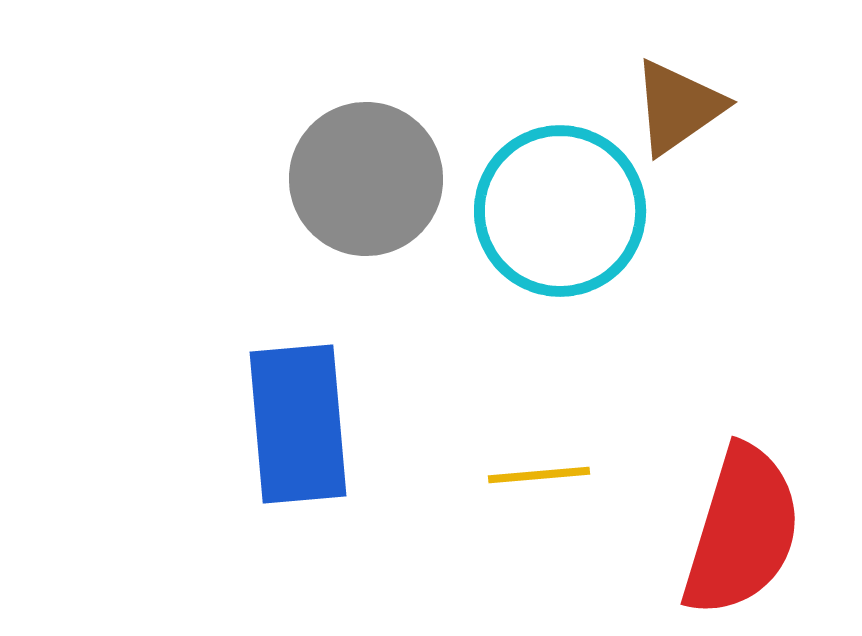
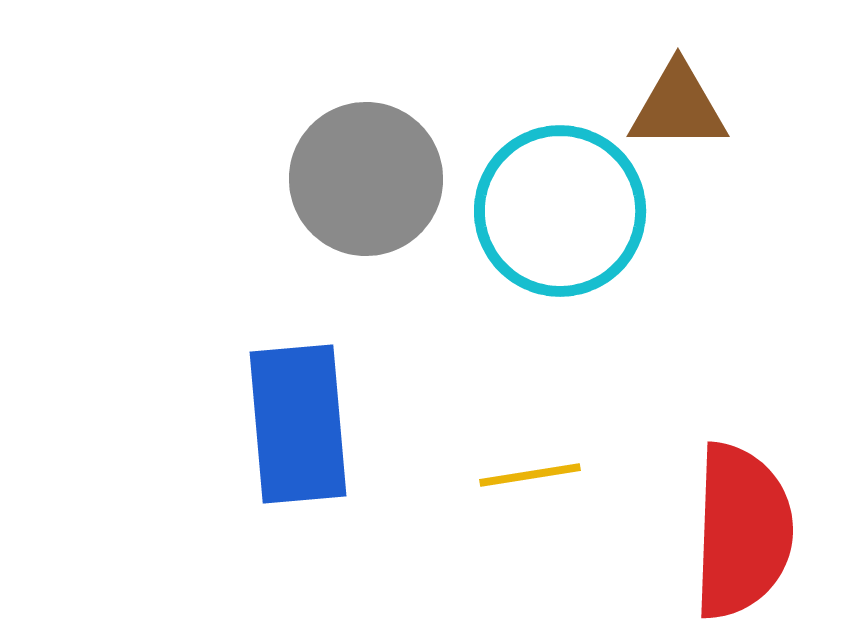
brown triangle: rotated 35 degrees clockwise
yellow line: moved 9 px left; rotated 4 degrees counterclockwise
red semicircle: rotated 15 degrees counterclockwise
